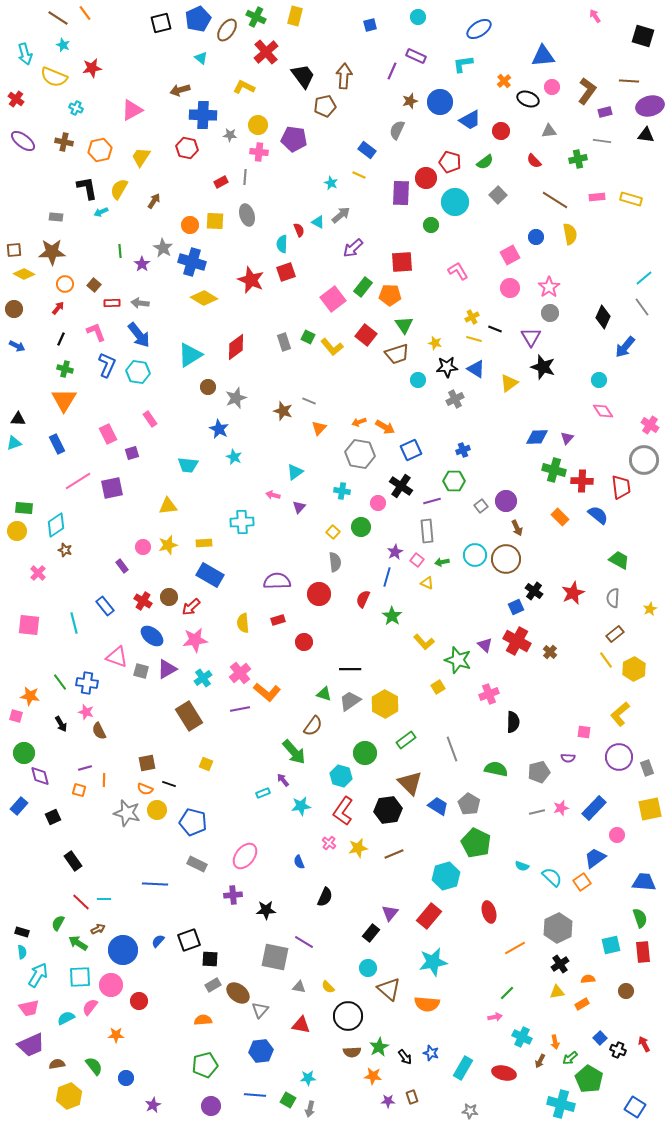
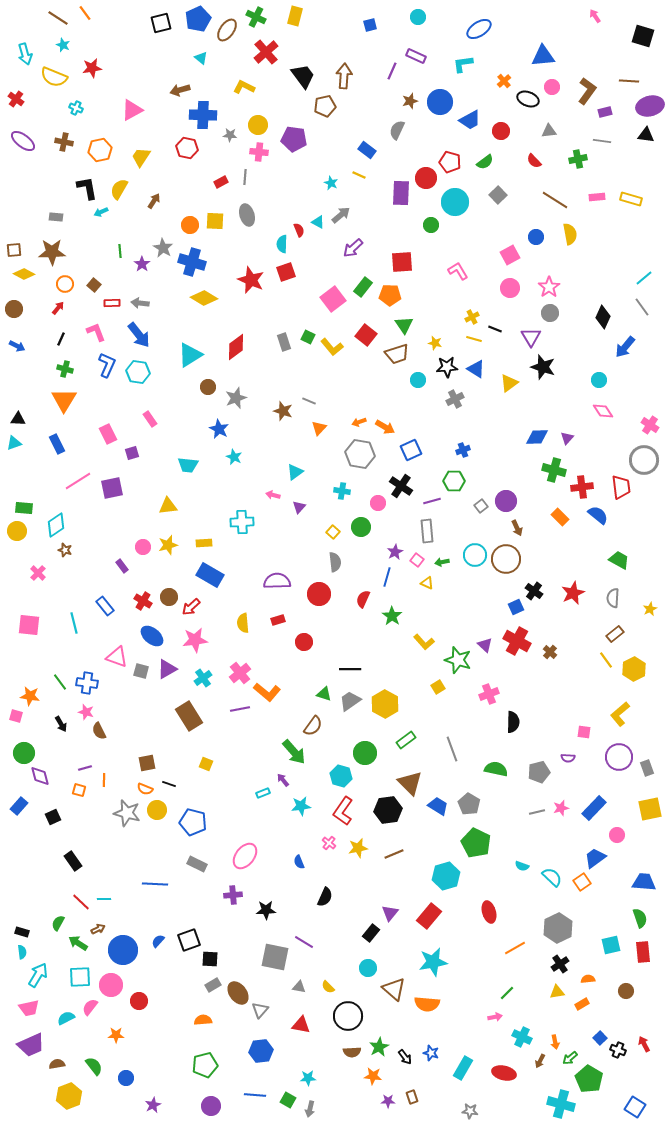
red cross at (582, 481): moved 6 px down; rotated 10 degrees counterclockwise
brown triangle at (389, 989): moved 5 px right
brown ellipse at (238, 993): rotated 15 degrees clockwise
